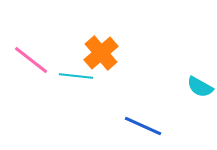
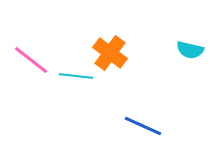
orange cross: moved 9 px right; rotated 12 degrees counterclockwise
cyan semicircle: moved 10 px left, 37 px up; rotated 16 degrees counterclockwise
